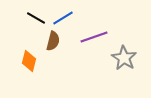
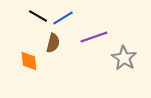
black line: moved 2 px right, 2 px up
brown semicircle: moved 2 px down
orange diamond: rotated 20 degrees counterclockwise
